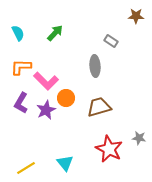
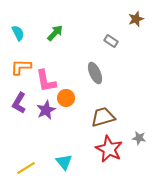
brown star: moved 3 px down; rotated 21 degrees counterclockwise
gray ellipse: moved 7 px down; rotated 20 degrees counterclockwise
pink L-shape: rotated 35 degrees clockwise
purple L-shape: moved 2 px left
brown trapezoid: moved 4 px right, 10 px down
cyan triangle: moved 1 px left, 1 px up
